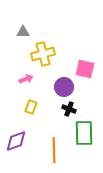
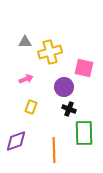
gray triangle: moved 2 px right, 10 px down
yellow cross: moved 7 px right, 2 px up
pink square: moved 1 px left, 1 px up
